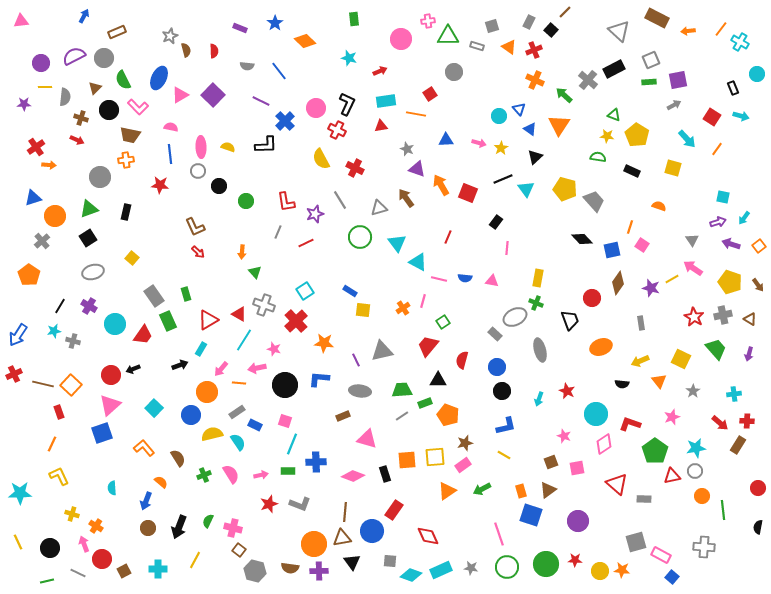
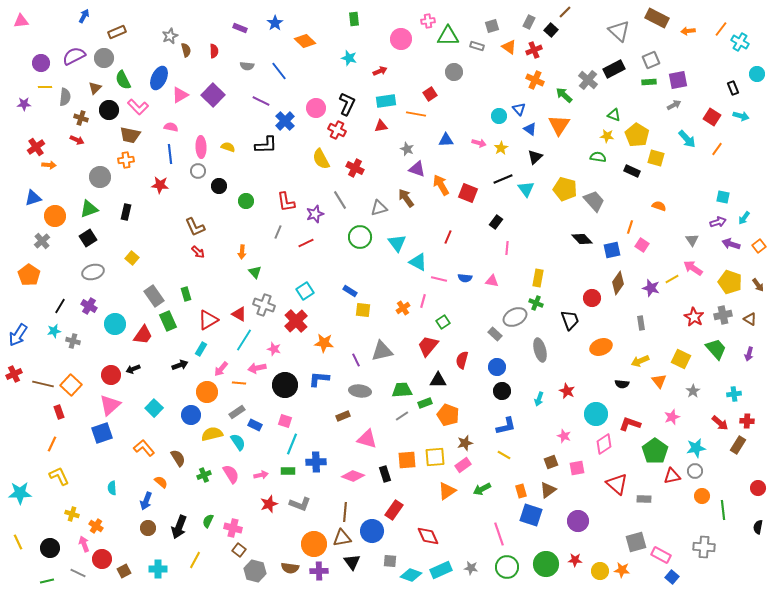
yellow square at (673, 168): moved 17 px left, 10 px up
